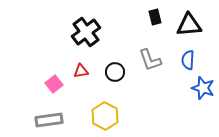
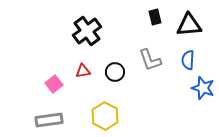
black cross: moved 1 px right, 1 px up
red triangle: moved 2 px right
